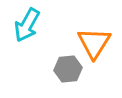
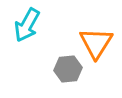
orange triangle: moved 2 px right
